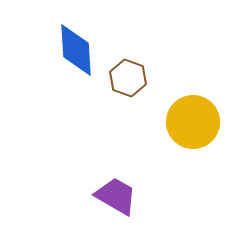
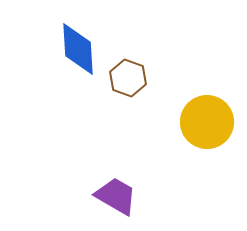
blue diamond: moved 2 px right, 1 px up
yellow circle: moved 14 px right
